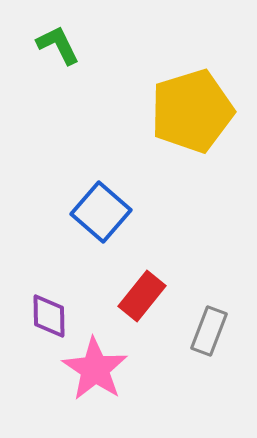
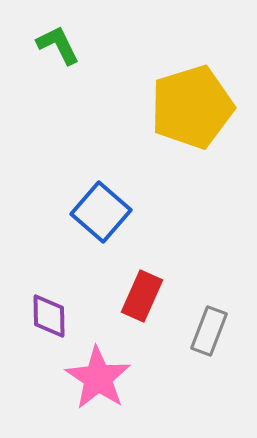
yellow pentagon: moved 4 px up
red rectangle: rotated 15 degrees counterclockwise
pink star: moved 3 px right, 9 px down
